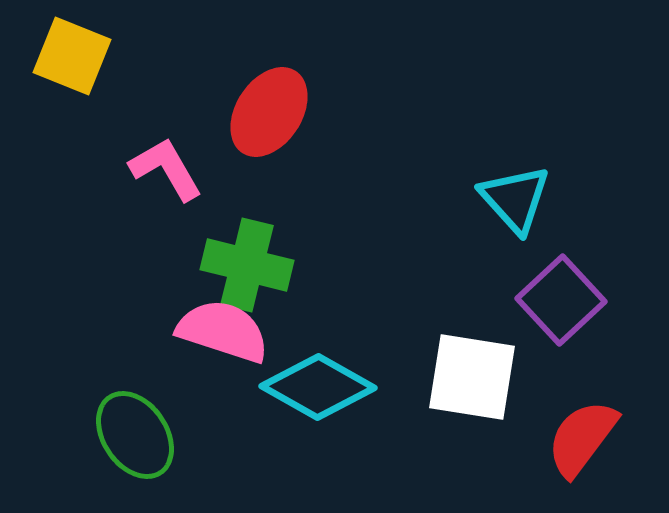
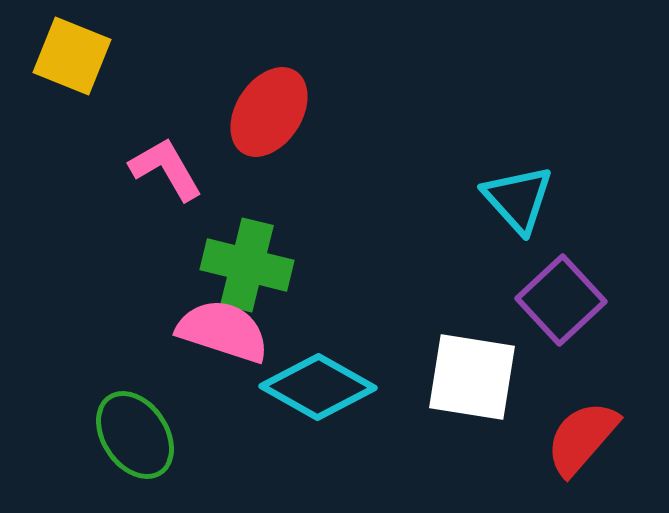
cyan triangle: moved 3 px right
red semicircle: rotated 4 degrees clockwise
